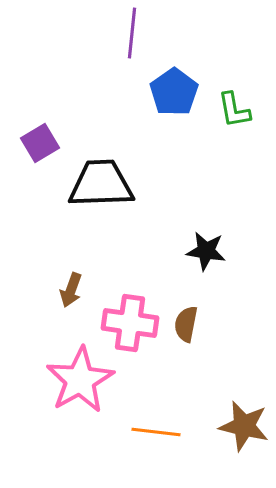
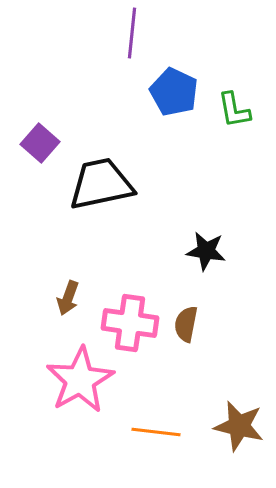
blue pentagon: rotated 12 degrees counterclockwise
purple square: rotated 18 degrees counterclockwise
black trapezoid: rotated 10 degrees counterclockwise
brown arrow: moved 3 px left, 8 px down
brown star: moved 5 px left
